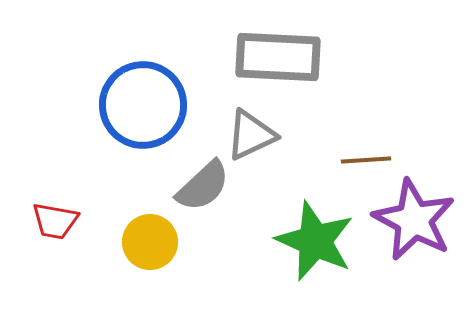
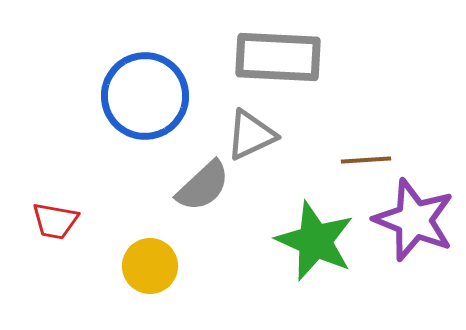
blue circle: moved 2 px right, 9 px up
purple star: rotated 6 degrees counterclockwise
yellow circle: moved 24 px down
